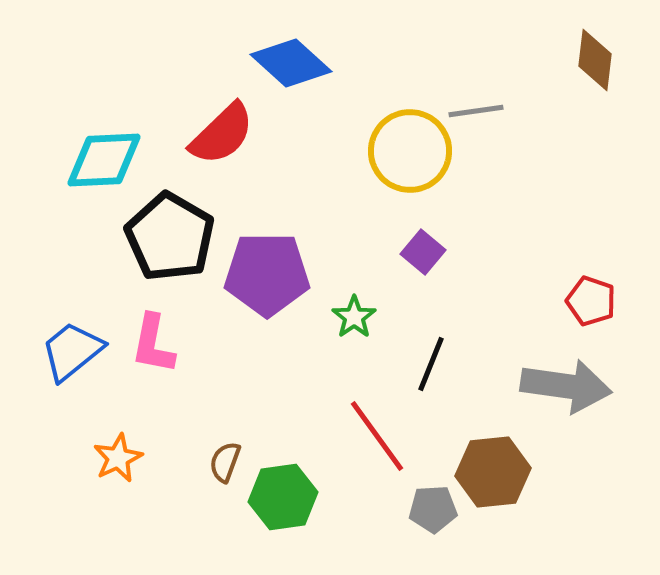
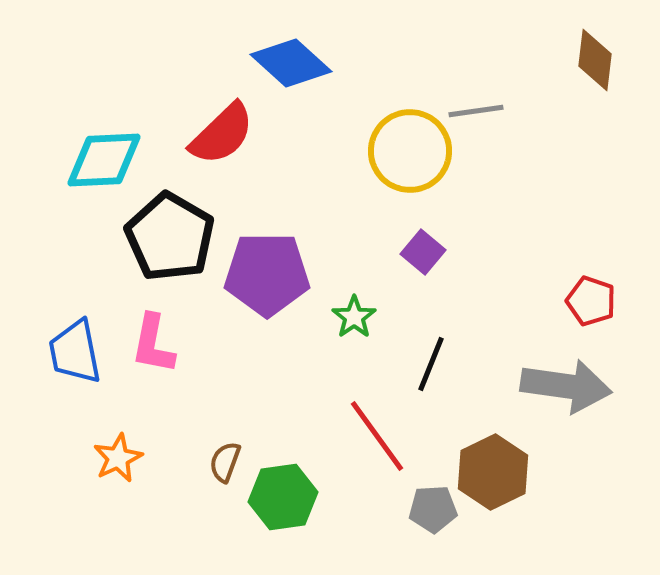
blue trapezoid: moved 3 px right, 1 px down; rotated 62 degrees counterclockwise
brown hexagon: rotated 20 degrees counterclockwise
